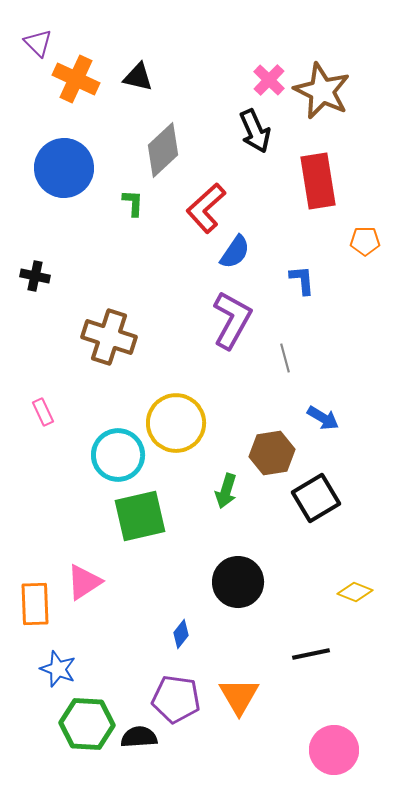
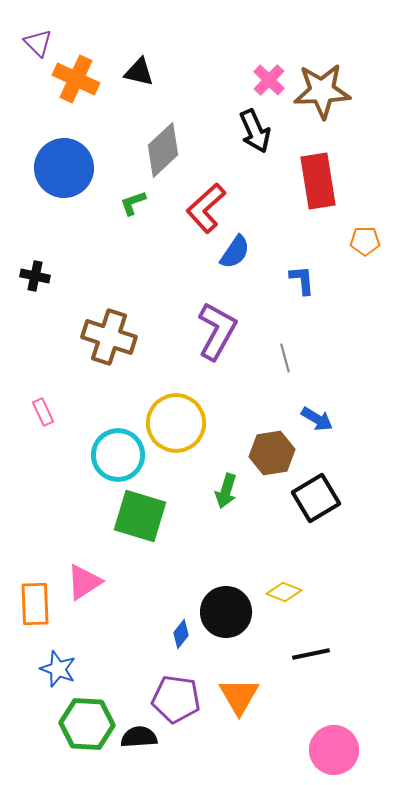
black triangle: moved 1 px right, 5 px up
brown star: rotated 28 degrees counterclockwise
green L-shape: rotated 112 degrees counterclockwise
purple L-shape: moved 15 px left, 11 px down
blue arrow: moved 6 px left, 1 px down
green square: rotated 30 degrees clockwise
black circle: moved 12 px left, 30 px down
yellow diamond: moved 71 px left
